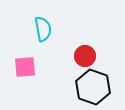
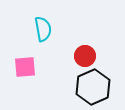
black hexagon: rotated 16 degrees clockwise
